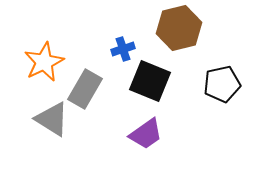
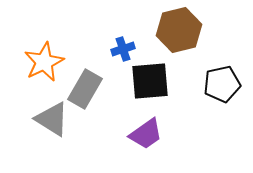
brown hexagon: moved 2 px down
black square: rotated 27 degrees counterclockwise
